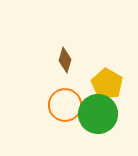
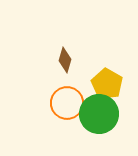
orange circle: moved 2 px right, 2 px up
green circle: moved 1 px right
